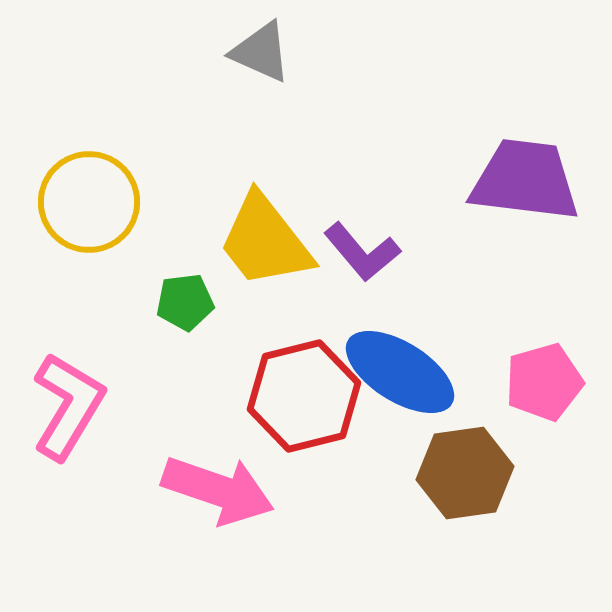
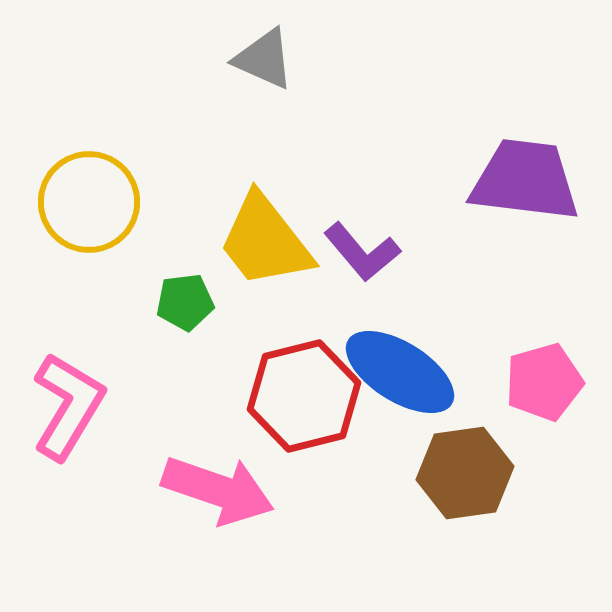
gray triangle: moved 3 px right, 7 px down
